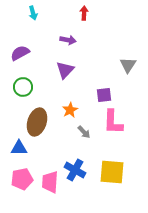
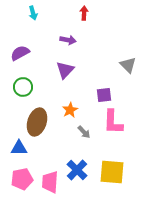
gray triangle: rotated 18 degrees counterclockwise
blue cross: moved 2 px right; rotated 15 degrees clockwise
